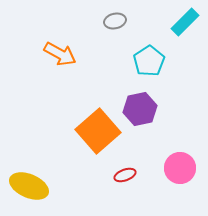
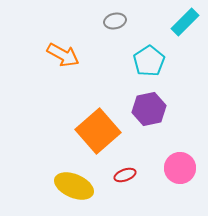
orange arrow: moved 3 px right, 1 px down
purple hexagon: moved 9 px right
yellow ellipse: moved 45 px right
